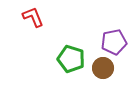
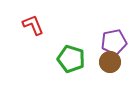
red L-shape: moved 8 px down
brown circle: moved 7 px right, 6 px up
